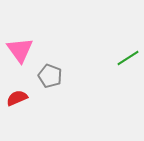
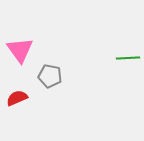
green line: rotated 30 degrees clockwise
gray pentagon: rotated 10 degrees counterclockwise
